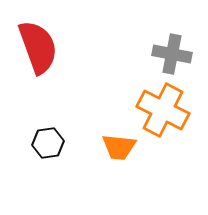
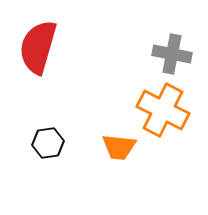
red semicircle: rotated 144 degrees counterclockwise
